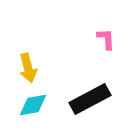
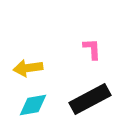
pink L-shape: moved 14 px left, 10 px down
yellow arrow: rotated 96 degrees clockwise
